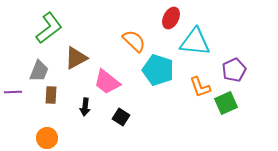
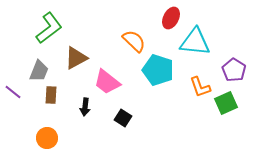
purple pentagon: rotated 15 degrees counterclockwise
purple line: rotated 42 degrees clockwise
black square: moved 2 px right, 1 px down
